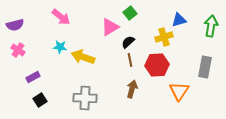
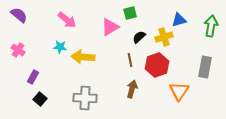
green square: rotated 24 degrees clockwise
pink arrow: moved 6 px right, 3 px down
purple semicircle: moved 4 px right, 10 px up; rotated 126 degrees counterclockwise
black semicircle: moved 11 px right, 5 px up
yellow arrow: rotated 15 degrees counterclockwise
red hexagon: rotated 15 degrees counterclockwise
purple rectangle: rotated 32 degrees counterclockwise
black square: moved 1 px up; rotated 16 degrees counterclockwise
